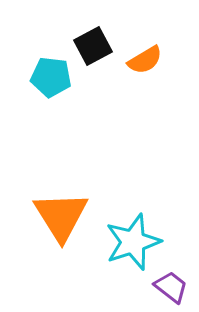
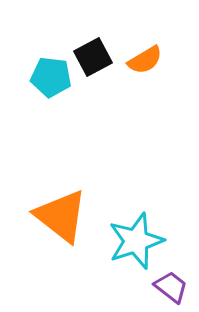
black square: moved 11 px down
orange triangle: rotated 20 degrees counterclockwise
cyan star: moved 3 px right, 1 px up
